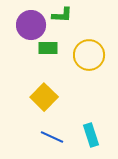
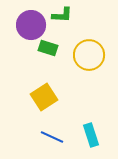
green rectangle: rotated 18 degrees clockwise
yellow square: rotated 12 degrees clockwise
